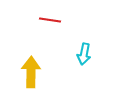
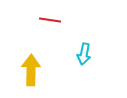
yellow arrow: moved 2 px up
